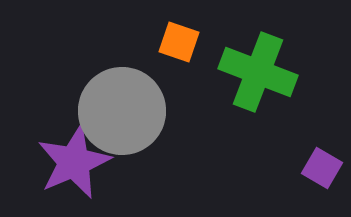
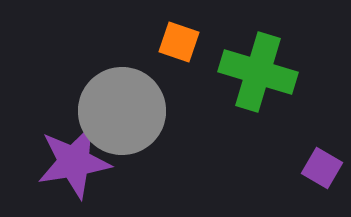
green cross: rotated 4 degrees counterclockwise
purple star: rotated 14 degrees clockwise
